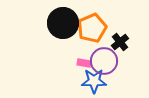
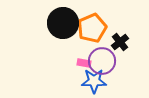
purple circle: moved 2 px left
